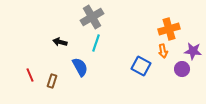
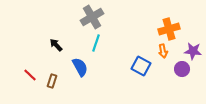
black arrow: moved 4 px left, 3 px down; rotated 32 degrees clockwise
red line: rotated 24 degrees counterclockwise
